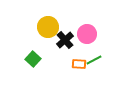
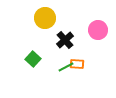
yellow circle: moved 3 px left, 9 px up
pink circle: moved 11 px right, 4 px up
green line: moved 28 px left, 7 px down
orange rectangle: moved 2 px left
